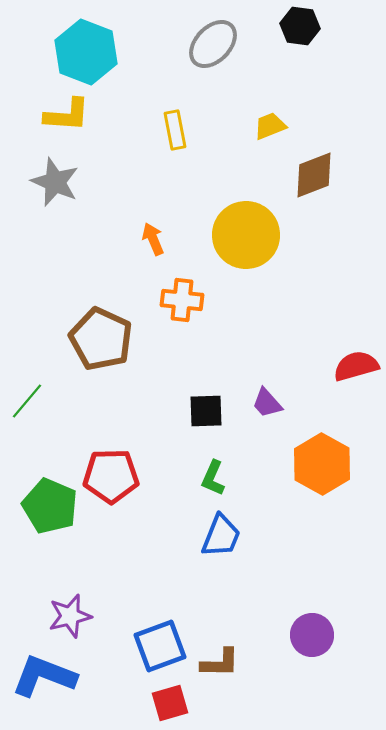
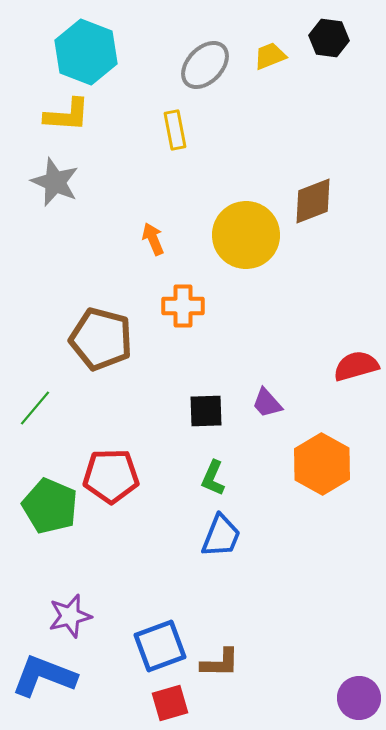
black hexagon: moved 29 px right, 12 px down
gray ellipse: moved 8 px left, 21 px down
yellow trapezoid: moved 70 px up
brown diamond: moved 1 px left, 26 px down
orange cross: moved 1 px right, 6 px down; rotated 6 degrees counterclockwise
brown pentagon: rotated 10 degrees counterclockwise
green line: moved 8 px right, 7 px down
purple circle: moved 47 px right, 63 px down
